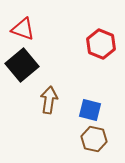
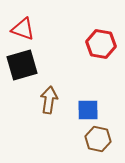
red hexagon: rotated 12 degrees counterclockwise
black square: rotated 24 degrees clockwise
blue square: moved 2 px left; rotated 15 degrees counterclockwise
brown hexagon: moved 4 px right
